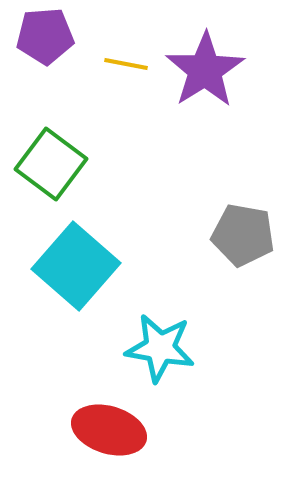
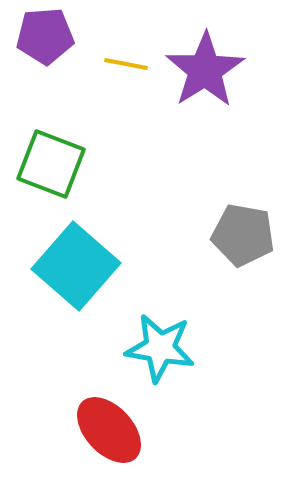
green square: rotated 16 degrees counterclockwise
red ellipse: rotated 30 degrees clockwise
